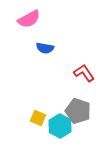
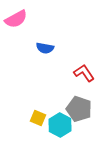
pink semicircle: moved 13 px left
gray pentagon: moved 1 px right, 2 px up
cyan hexagon: moved 1 px up
